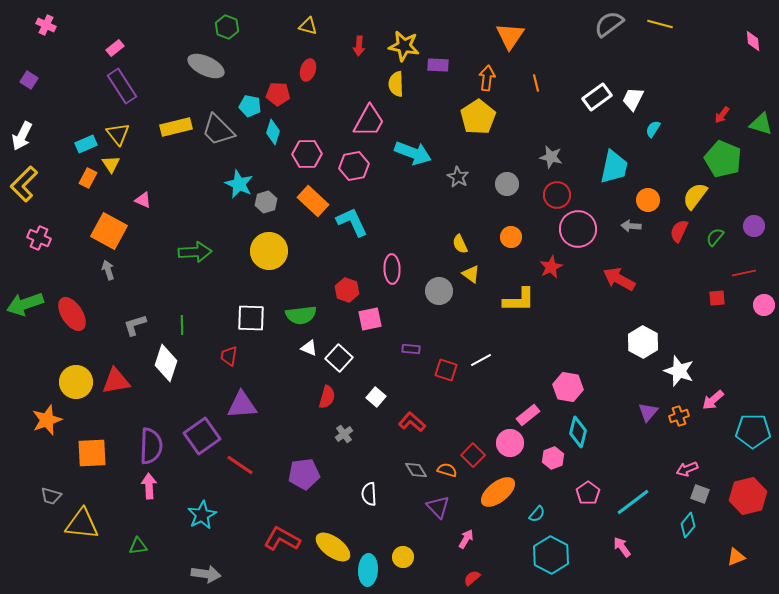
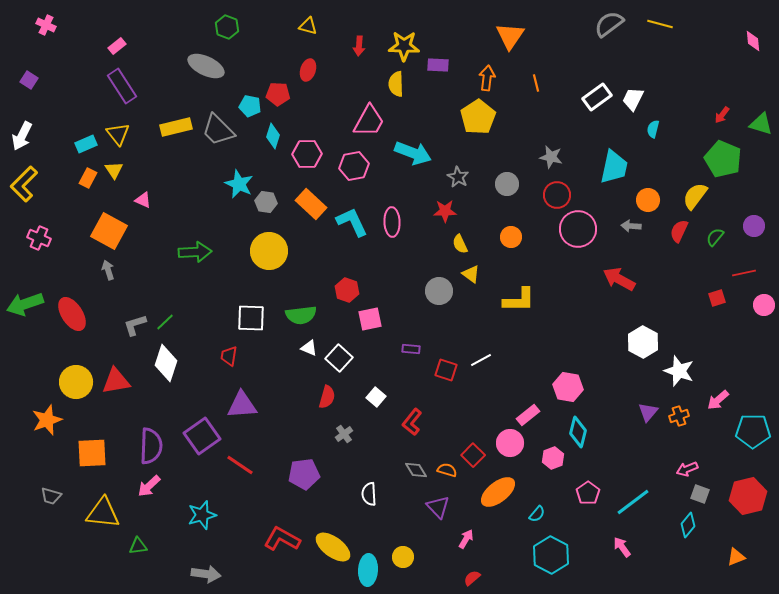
yellow star at (404, 46): rotated 8 degrees counterclockwise
pink rectangle at (115, 48): moved 2 px right, 2 px up
cyan semicircle at (653, 129): rotated 18 degrees counterclockwise
cyan diamond at (273, 132): moved 4 px down
yellow triangle at (111, 164): moved 3 px right, 6 px down
orange rectangle at (313, 201): moved 2 px left, 3 px down
gray hexagon at (266, 202): rotated 25 degrees clockwise
red star at (551, 267): moved 106 px left, 56 px up; rotated 25 degrees clockwise
pink ellipse at (392, 269): moved 47 px up
red square at (717, 298): rotated 12 degrees counterclockwise
green line at (182, 325): moved 17 px left, 3 px up; rotated 48 degrees clockwise
pink arrow at (713, 400): moved 5 px right
red L-shape at (412, 422): rotated 92 degrees counterclockwise
pink arrow at (149, 486): rotated 130 degrees counterclockwise
cyan star at (202, 515): rotated 12 degrees clockwise
yellow triangle at (82, 524): moved 21 px right, 11 px up
